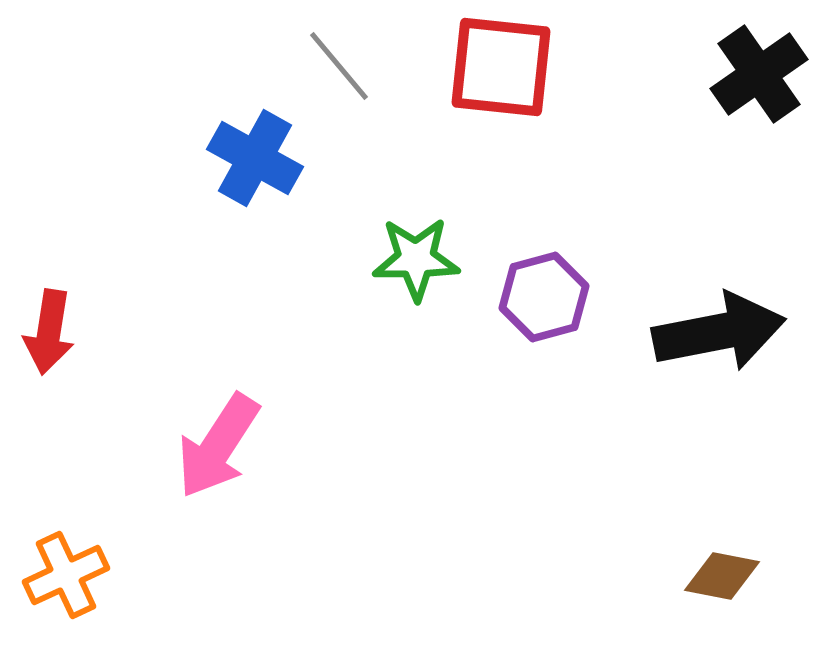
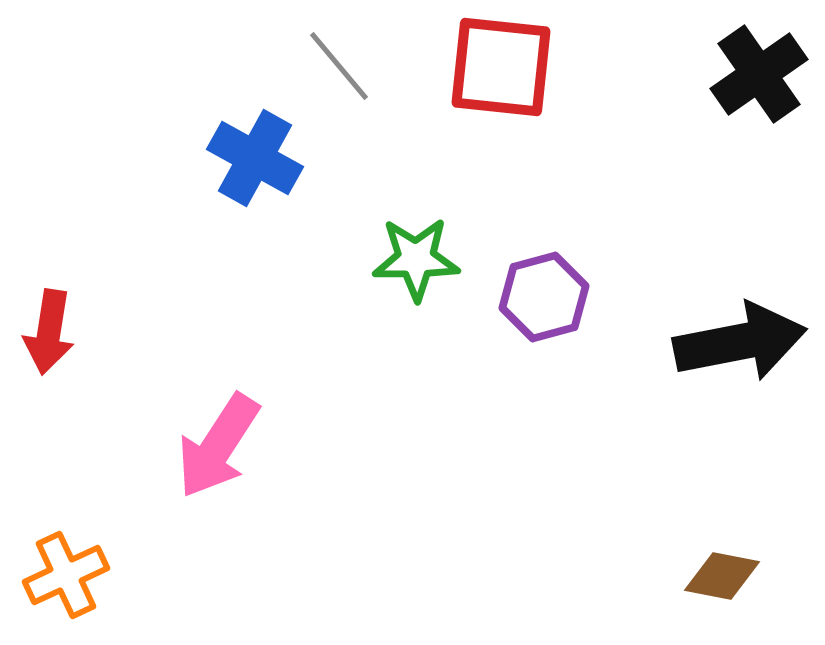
black arrow: moved 21 px right, 10 px down
